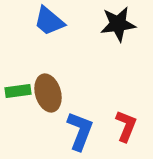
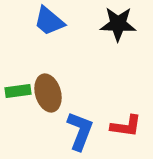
black star: rotated 9 degrees clockwise
red L-shape: rotated 76 degrees clockwise
